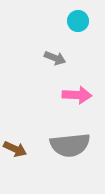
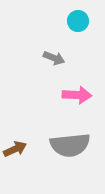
gray arrow: moved 1 px left
brown arrow: rotated 50 degrees counterclockwise
